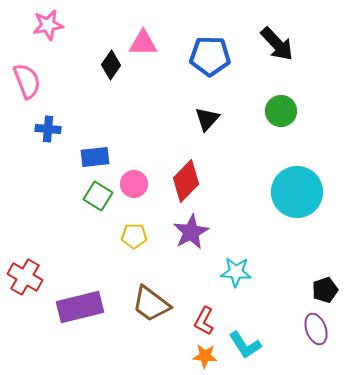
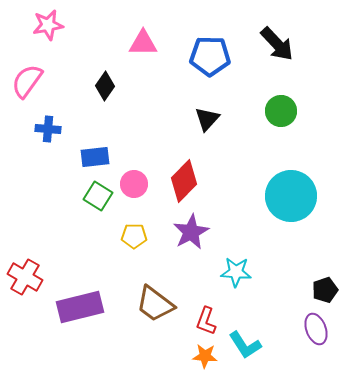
black diamond: moved 6 px left, 21 px down
pink semicircle: rotated 123 degrees counterclockwise
red diamond: moved 2 px left
cyan circle: moved 6 px left, 4 px down
brown trapezoid: moved 4 px right
red L-shape: moved 2 px right; rotated 8 degrees counterclockwise
